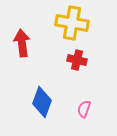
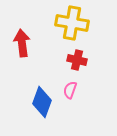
pink semicircle: moved 14 px left, 19 px up
